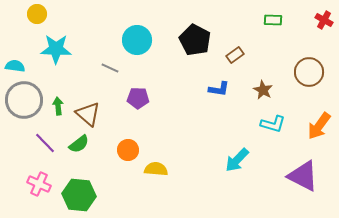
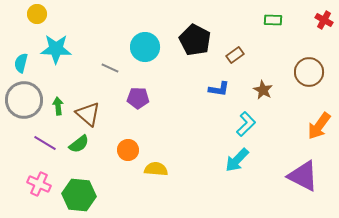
cyan circle: moved 8 px right, 7 px down
cyan semicircle: moved 6 px right, 3 px up; rotated 84 degrees counterclockwise
cyan L-shape: moved 27 px left; rotated 60 degrees counterclockwise
purple line: rotated 15 degrees counterclockwise
